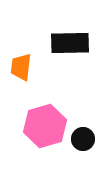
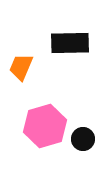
orange trapezoid: rotated 16 degrees clockwise
